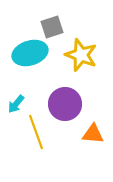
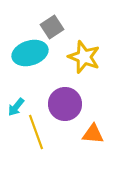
gray square: rotated 15 degrees counterclockwise
yellow star: moved 3 px right, 2 px down
cyan arrow: moved 3 px down
